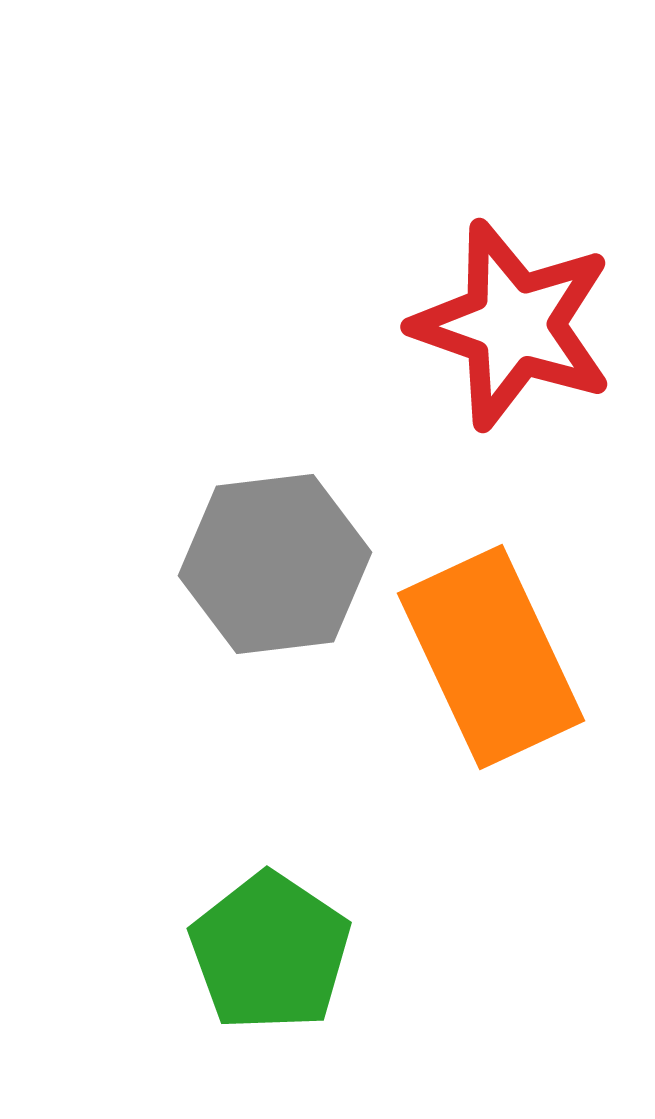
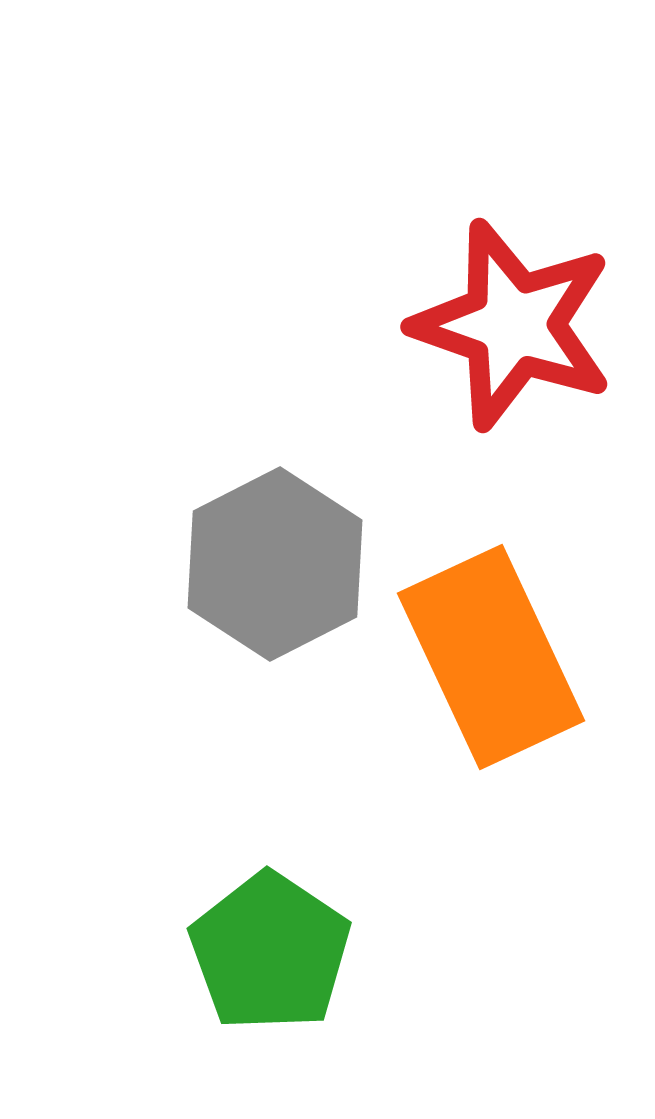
gray hexagon: rotated 20 degrees counterclockwise
